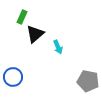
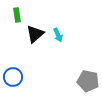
green rectangle: moved 5 px left, 2 px up; rotated 32 degrees counterclockwise
cyan arrow: moved 12 px up
